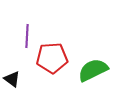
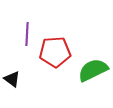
purple line: moved 2 px up
red pentagon: moved 3 px right, 6 px up
